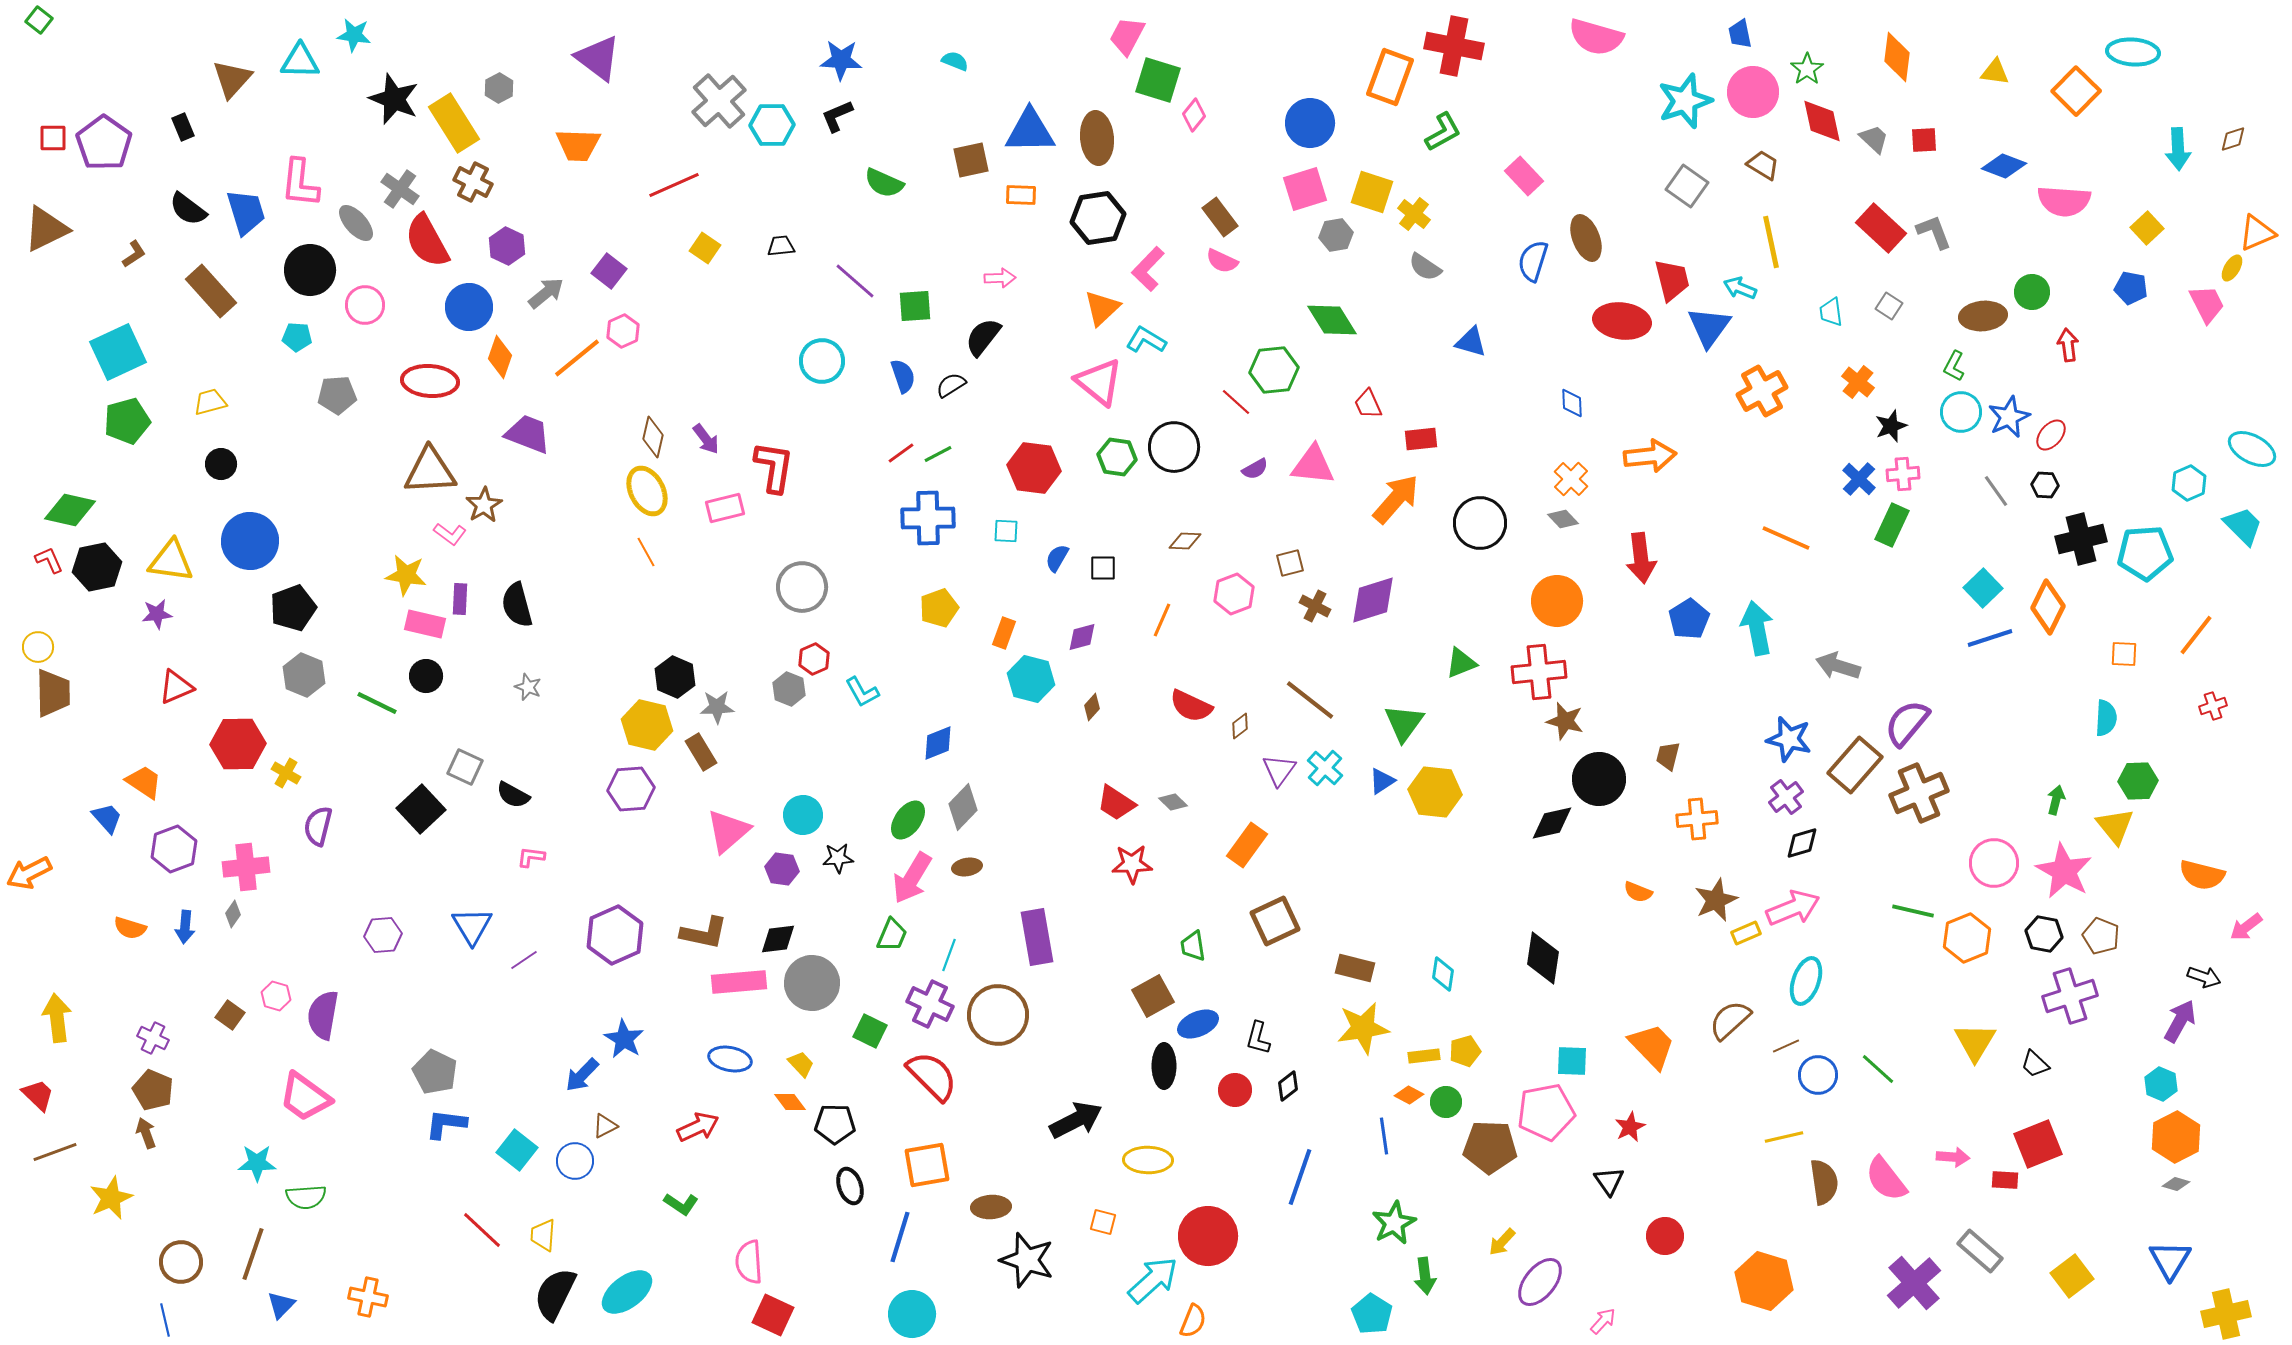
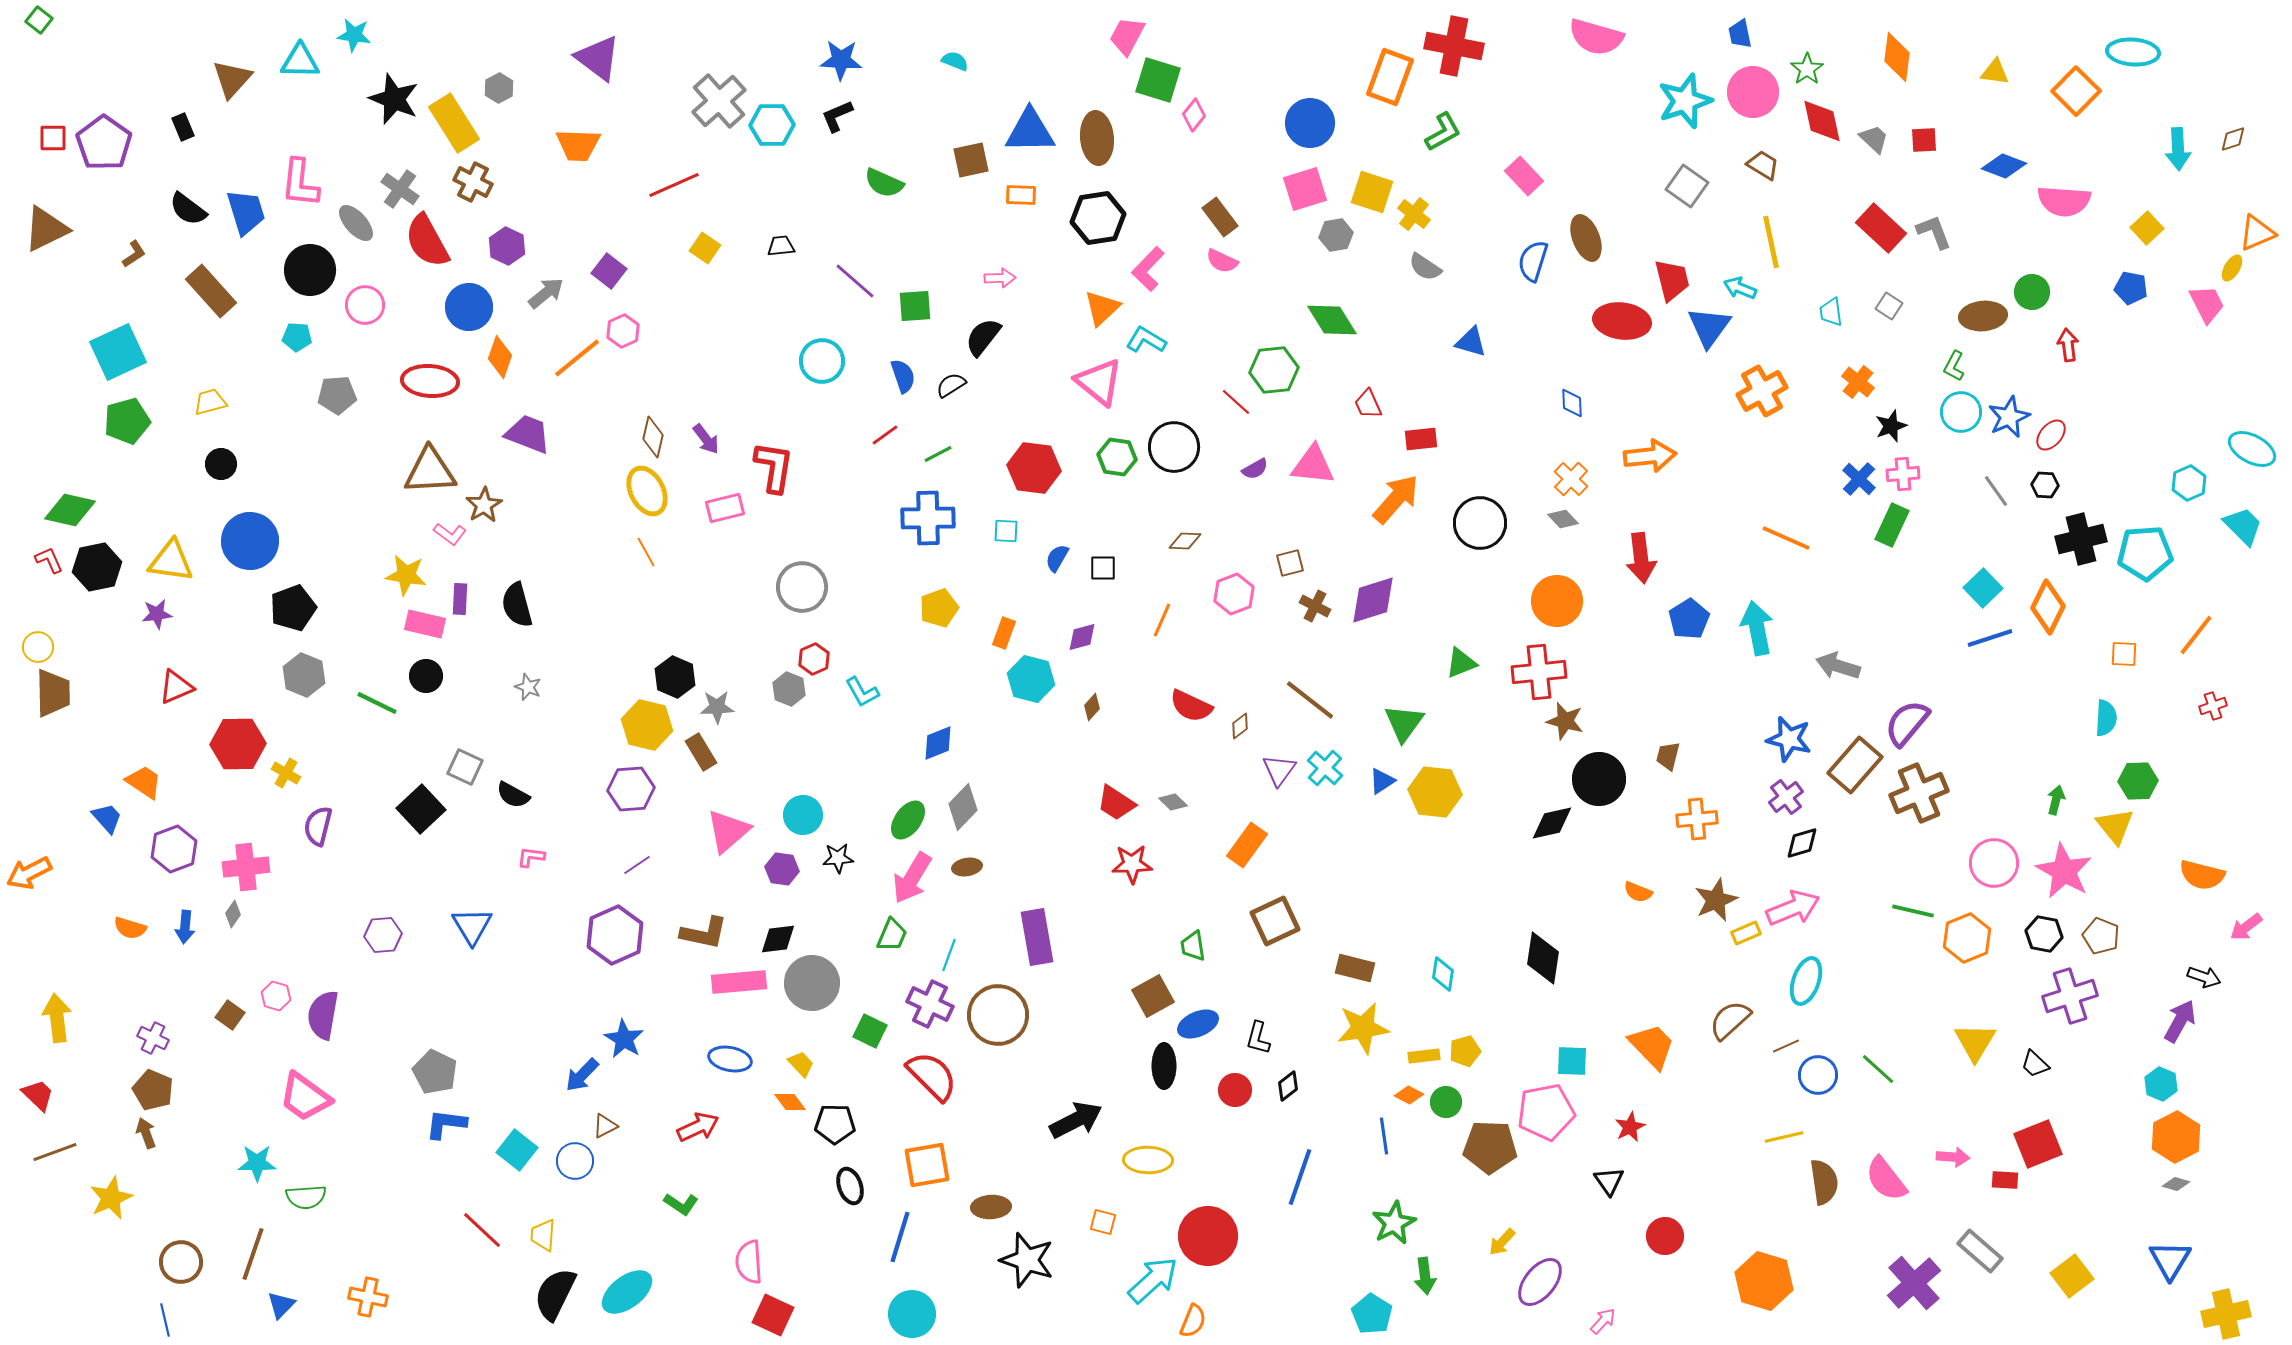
red line at (901, 453): moved 16 px left, 18 px up
purple line at (524, 960): moved 113 px right, 95 px up
